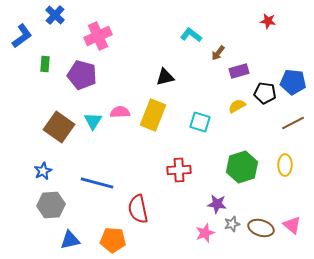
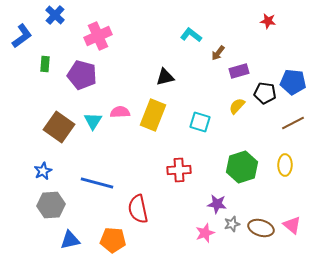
yellow semicircle: rotated 18 degrees counterclockwise
